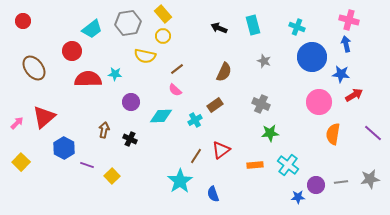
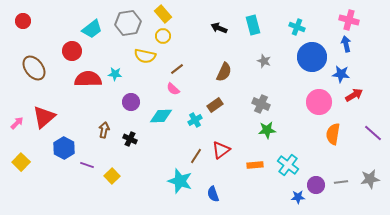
pink semicircle at (175, 90): moved 2 px left, 1 px up
green star at (270, 133): moved 3 px left, 3 px up
cyan star at (180, 181): rotated 20 degrees counterclockwise
